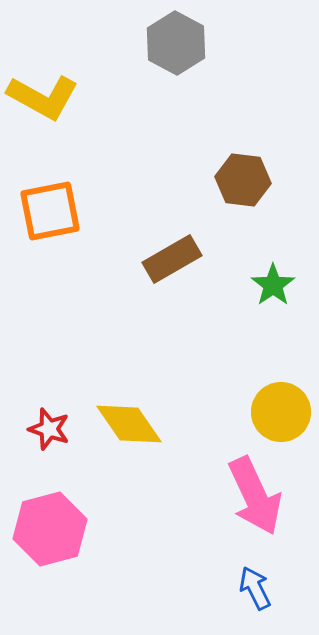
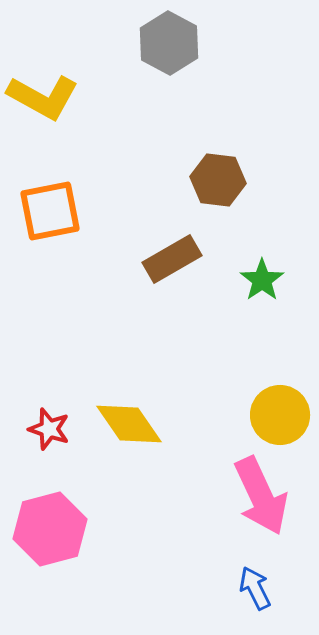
gray hexagon: moved 7 px left
brown hexagon: moved 25 px left
green star: moved 11 px left, 5 px up
yellow circle: moved 1 px left, 3 px down
pink arrow: moved 6 px right
